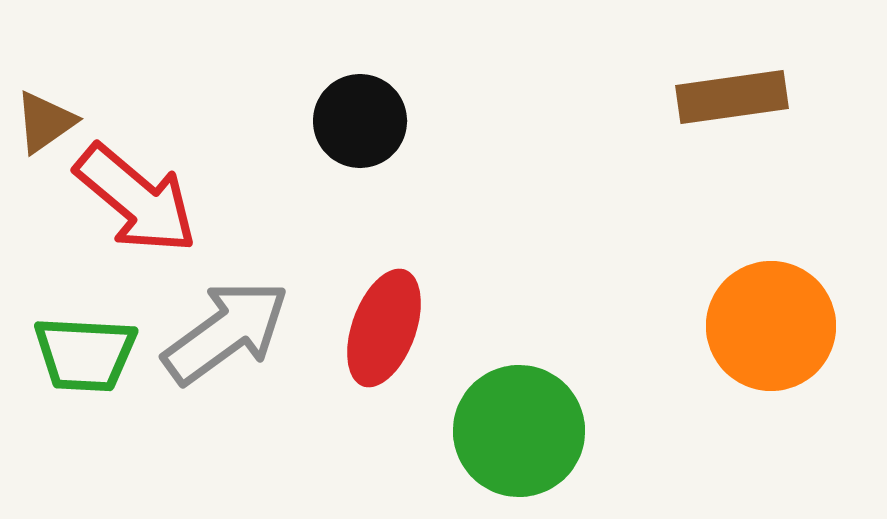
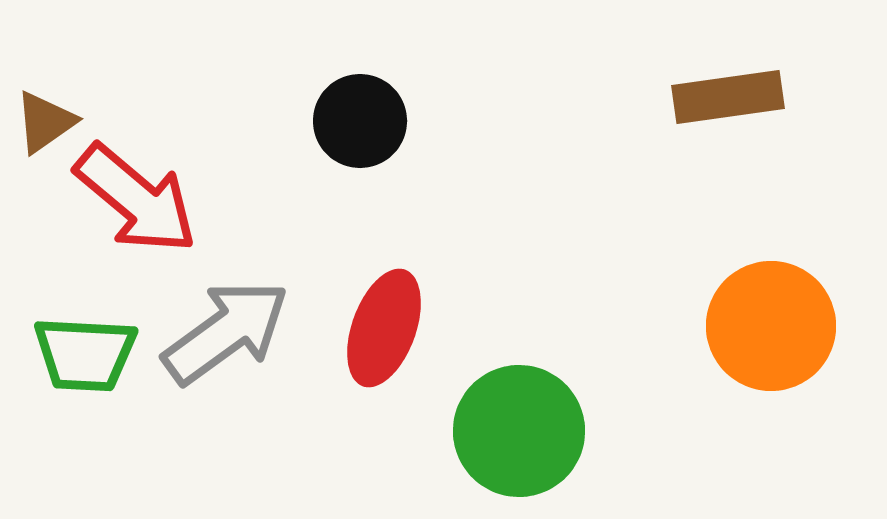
brown rectangle: moved 4 px left
